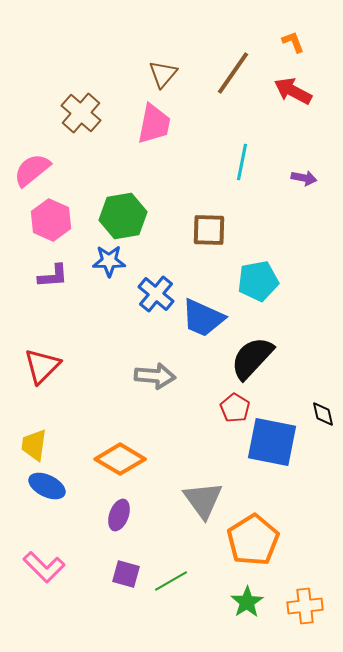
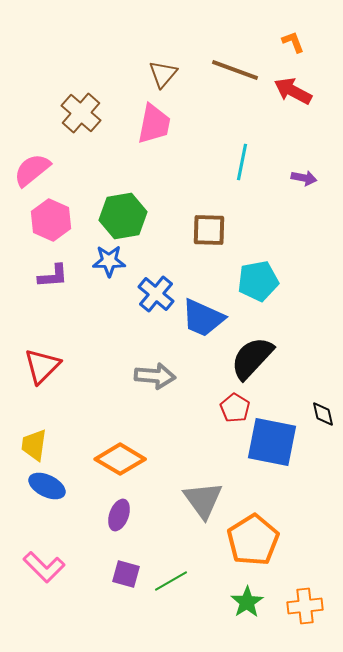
brown line: moved 2 px right, 3 px up; rotated 75 degrees clockwise
